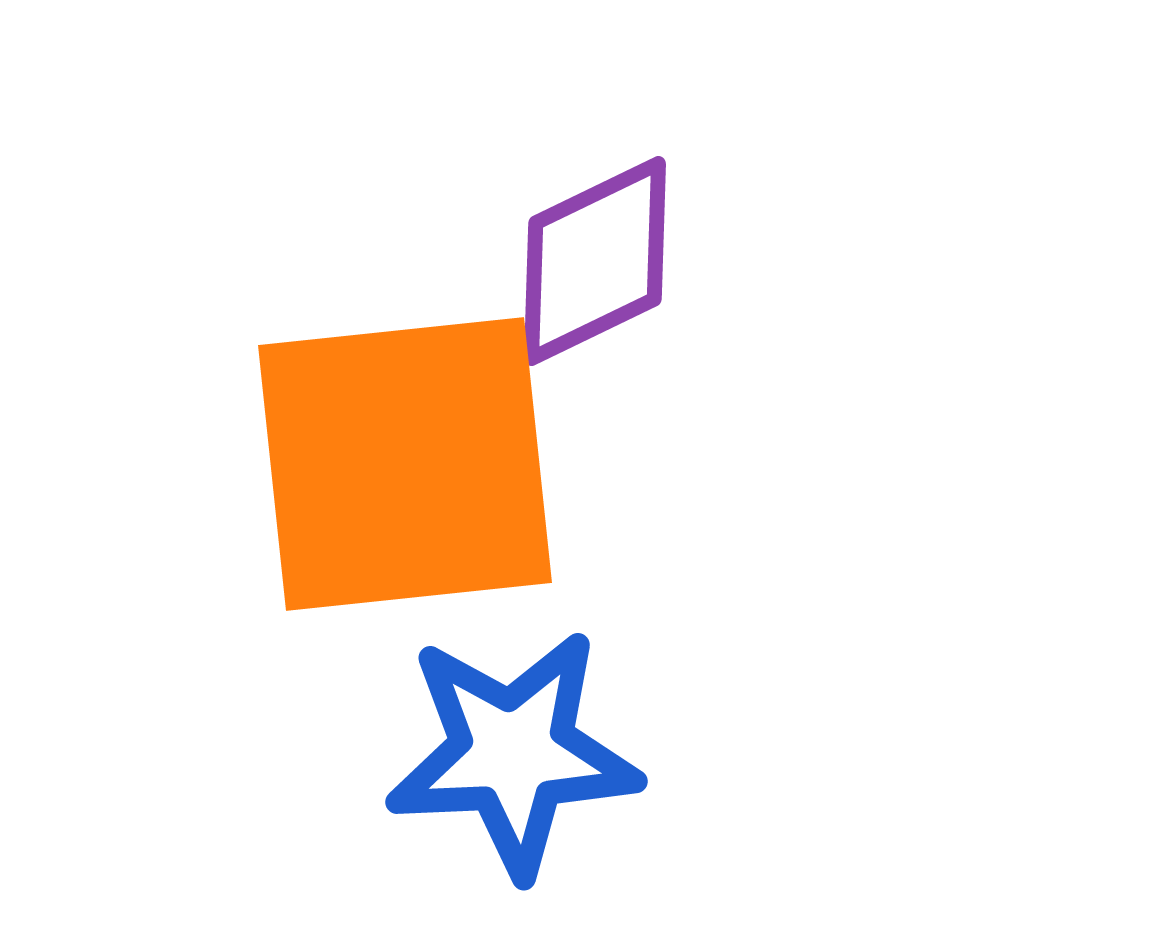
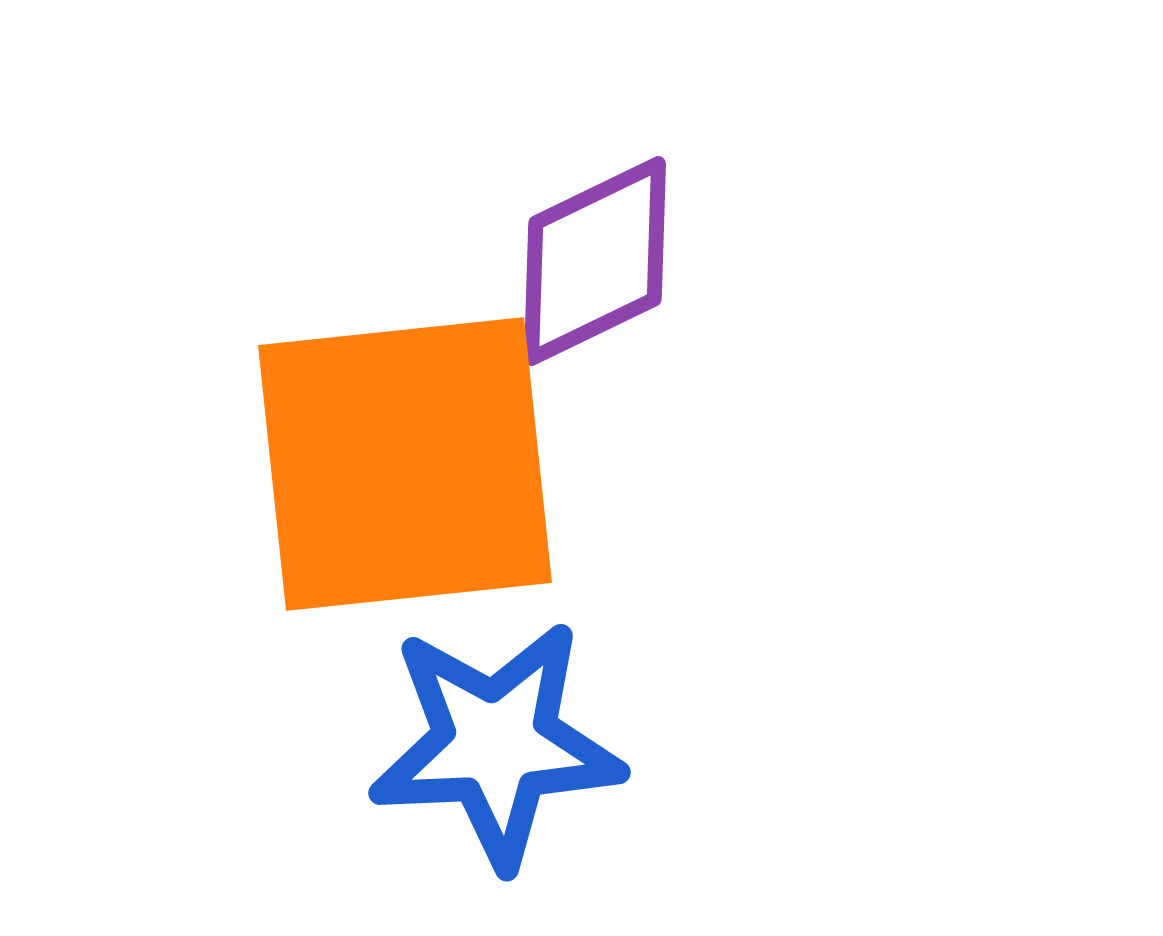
blue star: moved 17 px left, 9 px up
